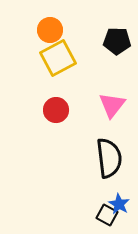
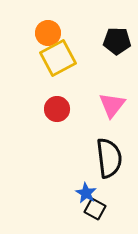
orange circle: moved 2 px left, 3 px down
red circle: moved 1 px right, 1 px up
blue star: moved 33 px left, 11 px up
black square: moved 12 px left, 6 px up
